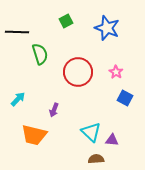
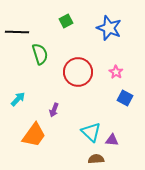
blue star: moved 2 px right
orange trapezoid: rotated 68 degrees counterclockwise
